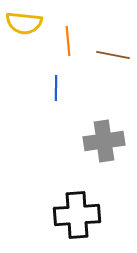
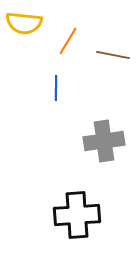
orange line: rotated 36 degrees clockwise
